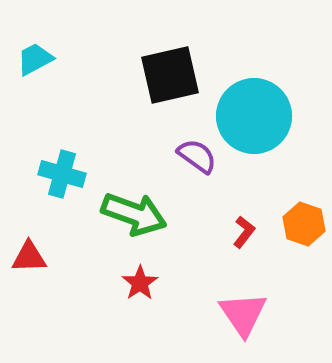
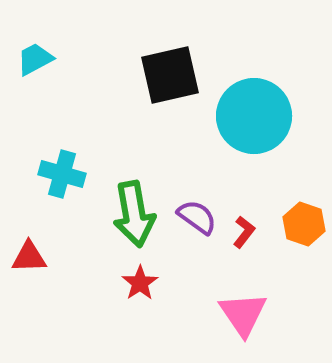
purple semicircle: moved 61 px down
green arrow: rotated 60 degrees clockwise
